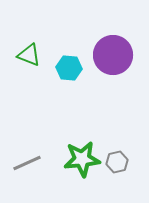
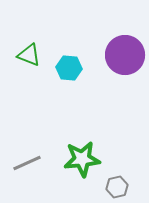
purple circle: moved 12 px right
gray hexagon: moved 25 px down
